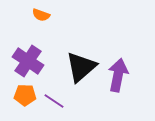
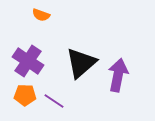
black triangle: moved 4 px up
